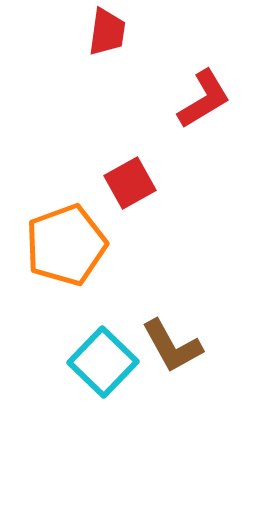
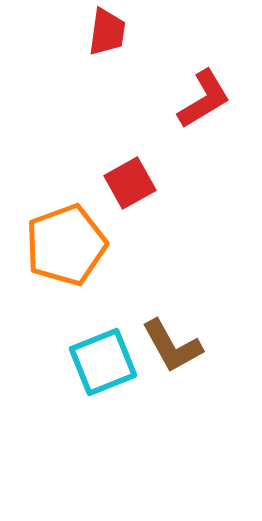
cyan square: rotated 24 degrees clockwise
